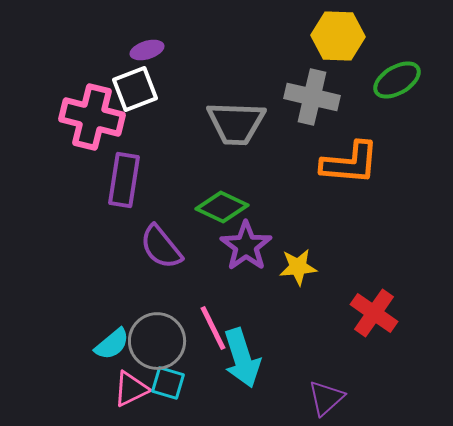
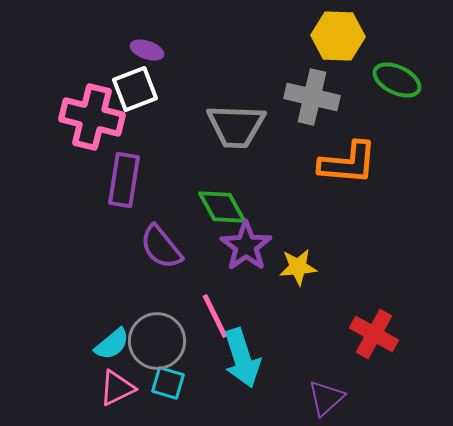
purple ellipse: rotated 36 degrees clockwise
green ellipse: rotated 57 degrees clockwise
gray trapezoid: moved 3 px down
orange L-shape: moved 2 px left
green diamond: rotated 36 degrees clockwise
red cross: moved 21 px down; rotated 6 degrees counterclockwise
pink line: moved 2 px right, 12 px up
pink triangle: moved 14 px left, 1 px up
